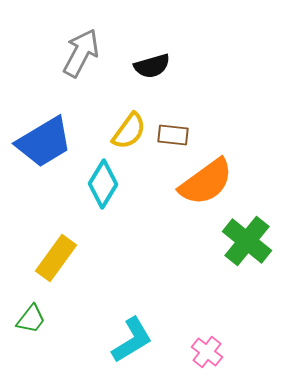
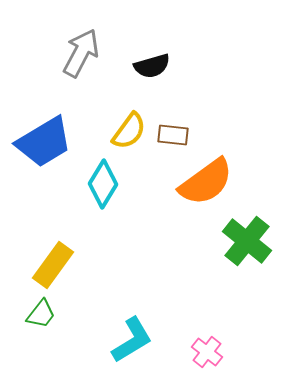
yellow rectangle: moved 3 px left, 7 px down
green trapezoid: moved 10 px right, 5 px up
